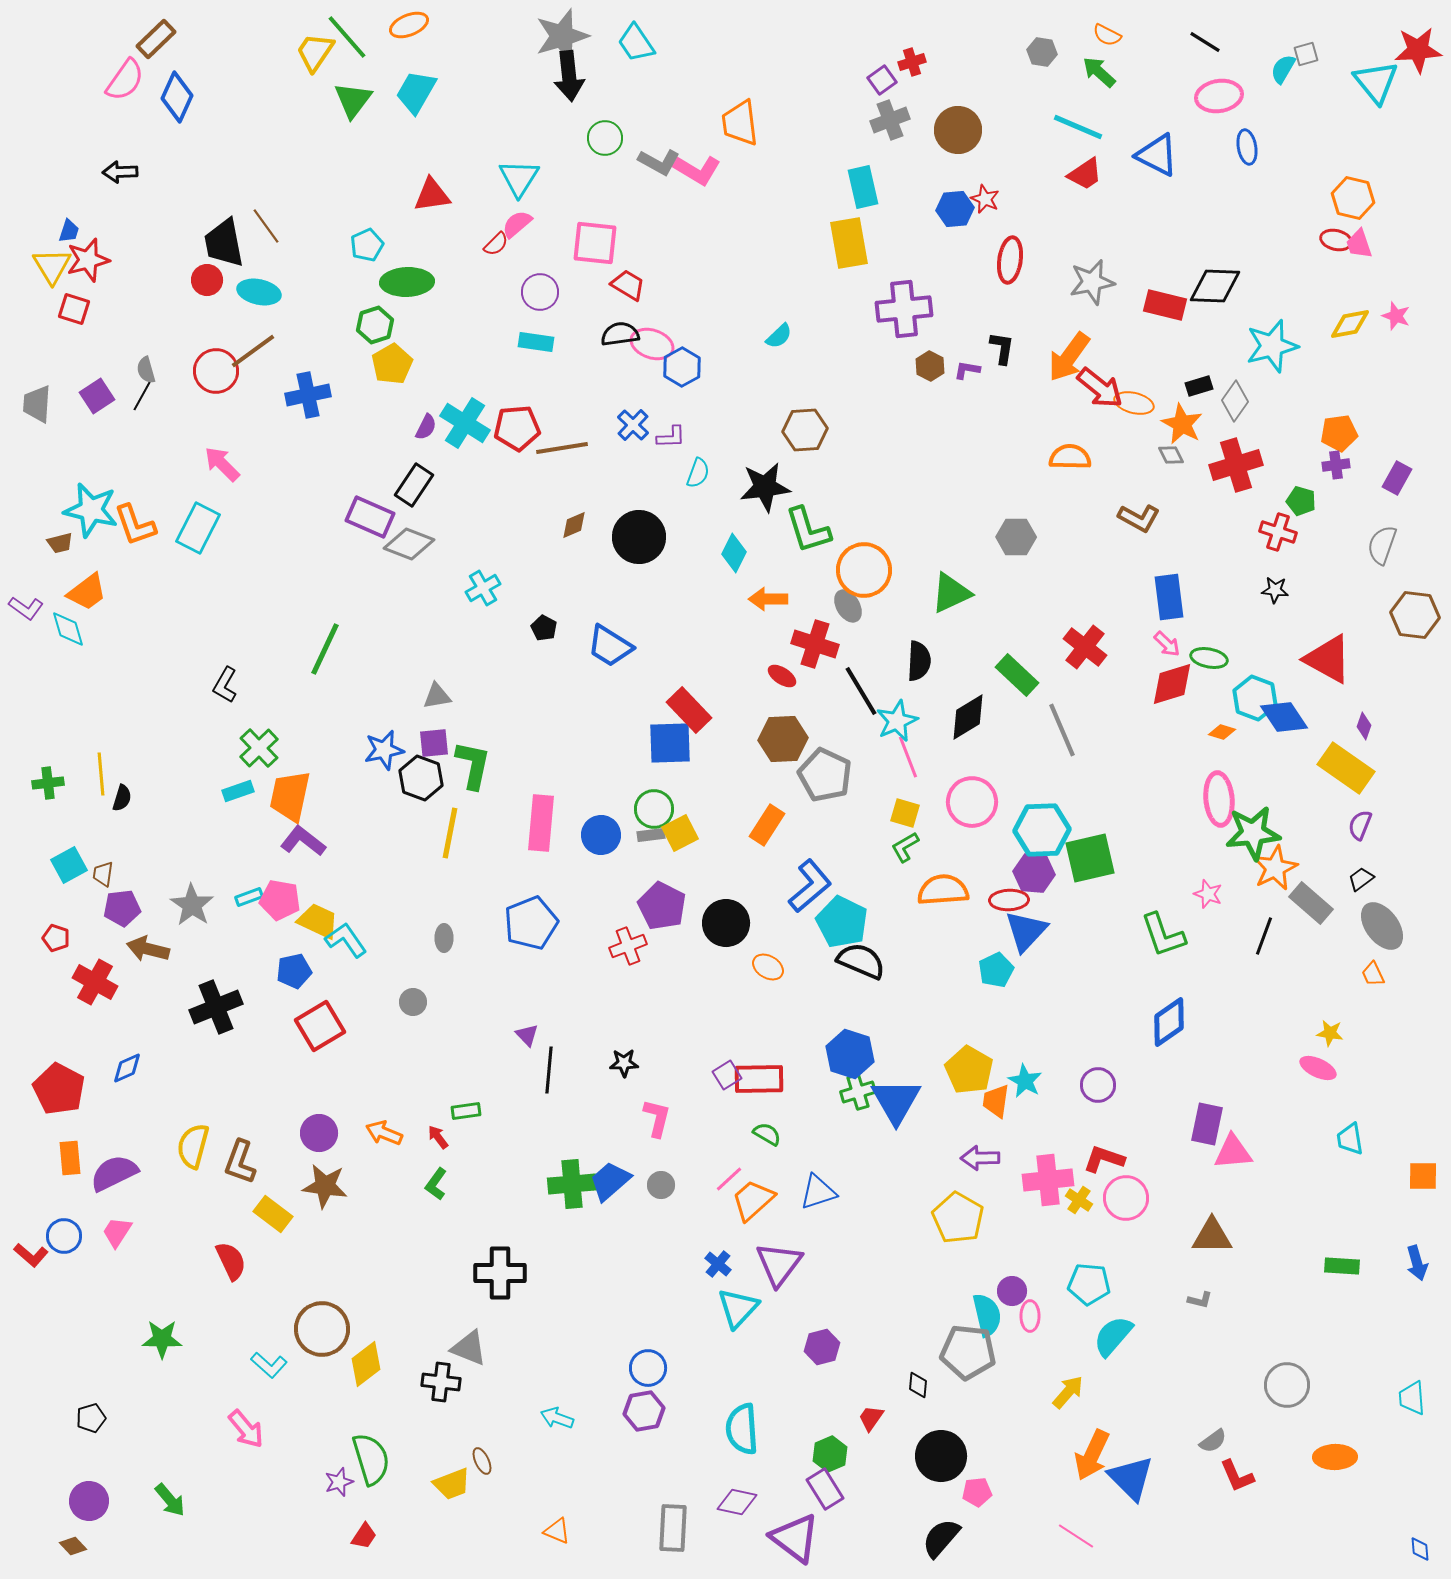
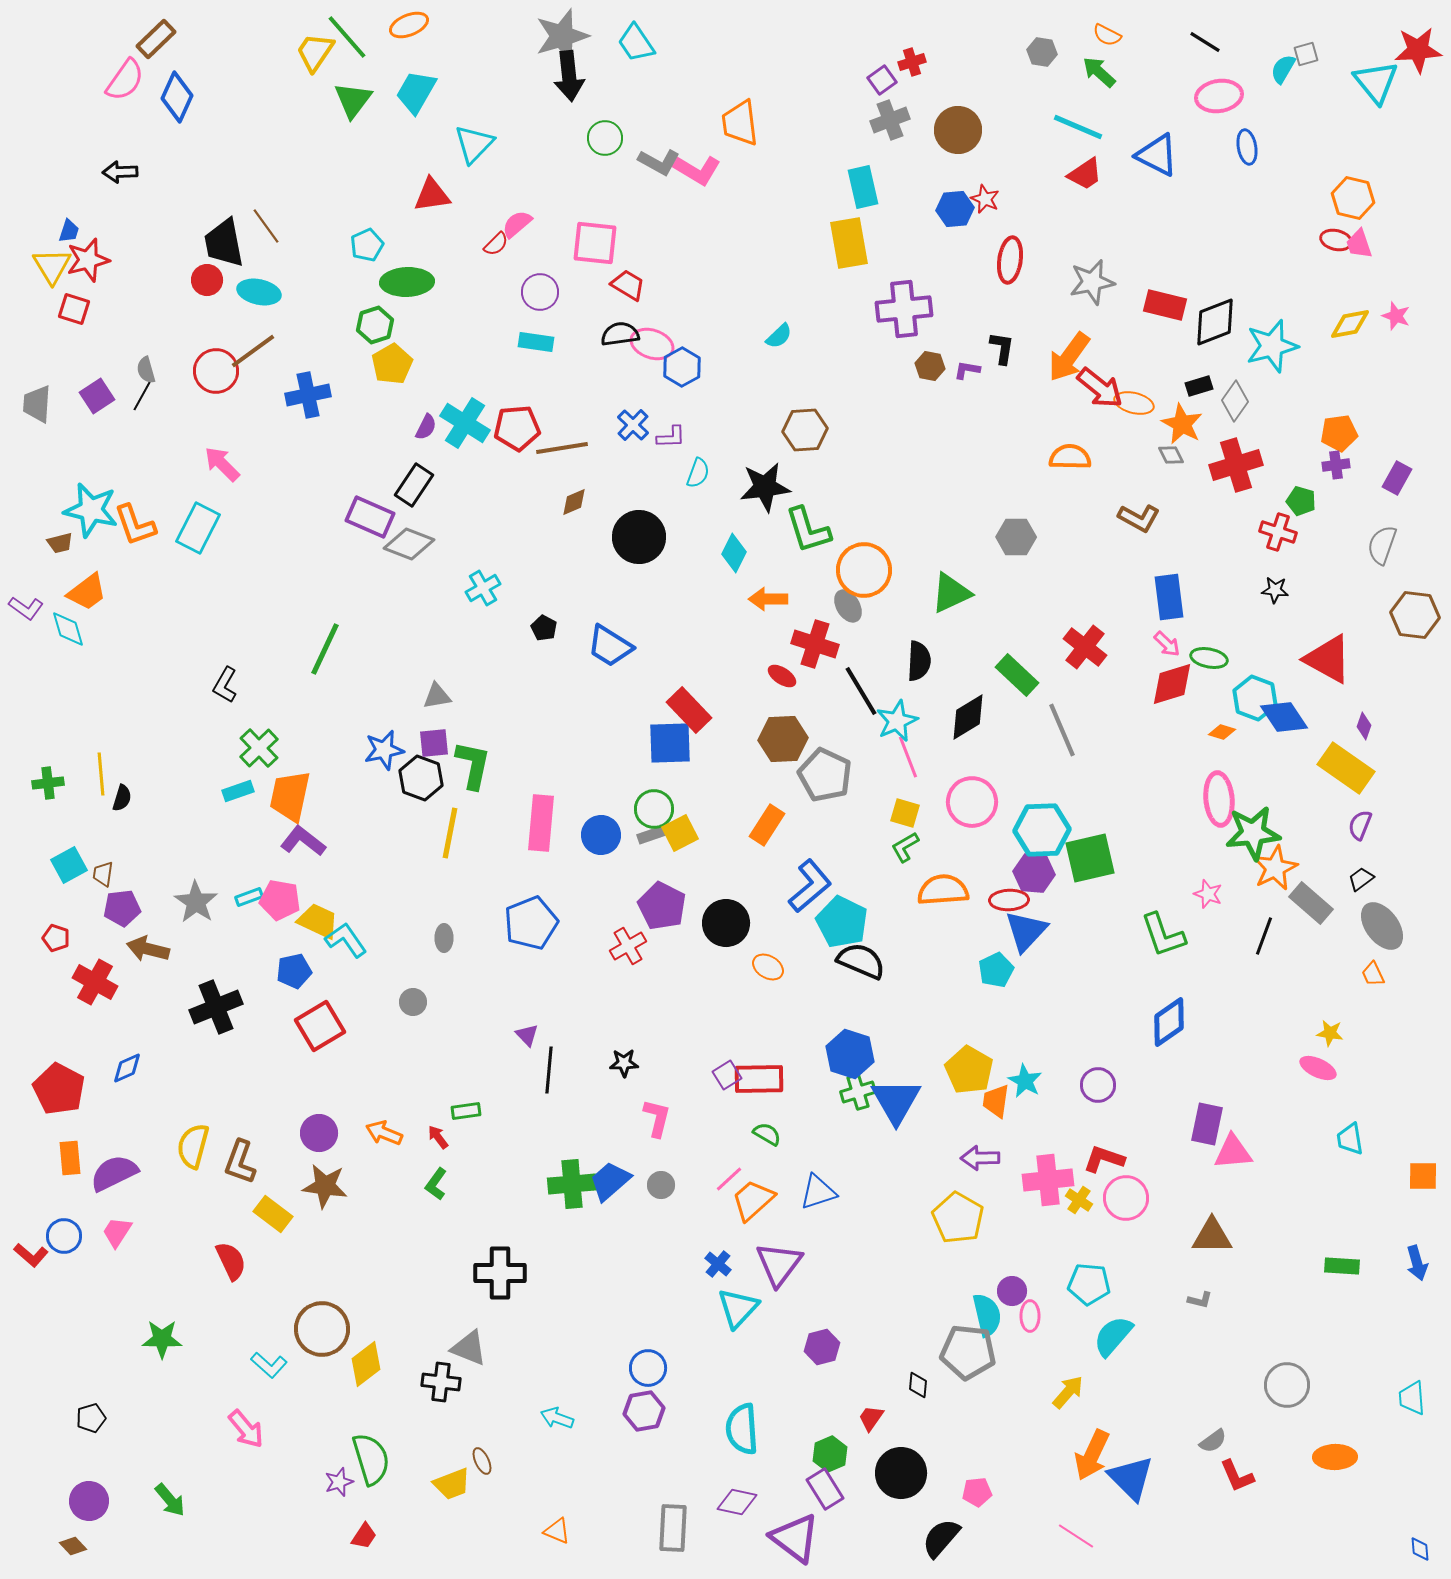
cyan triangle at (519, 178): moved 45 px left, 34 px up; rotated 12 degrees clockwise
black diamond at (1215, 286): moved 36 px down; rotated 24 degrees counterclockwise
brown hexagon at (930, 366): rotated 16 degrees counterclockwise
brown diamond at (574, 525): moved 23 px up
gray rectangle at (651, 835): rotated 12 degrees counterclockwise
gray star at (192, 905): moved 4 px right, 3 px up
red cross at (628, 946): rotated 9 degrees counterclockwise
black circle at (941, 1456): moved 40 px left, 17 px down
